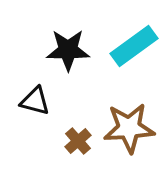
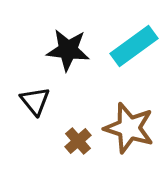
black star: rotated 6 degrees clockwise
black triangle: rotated 36 degrees clockwise
brown star: rotated 21 degrees clockwise
